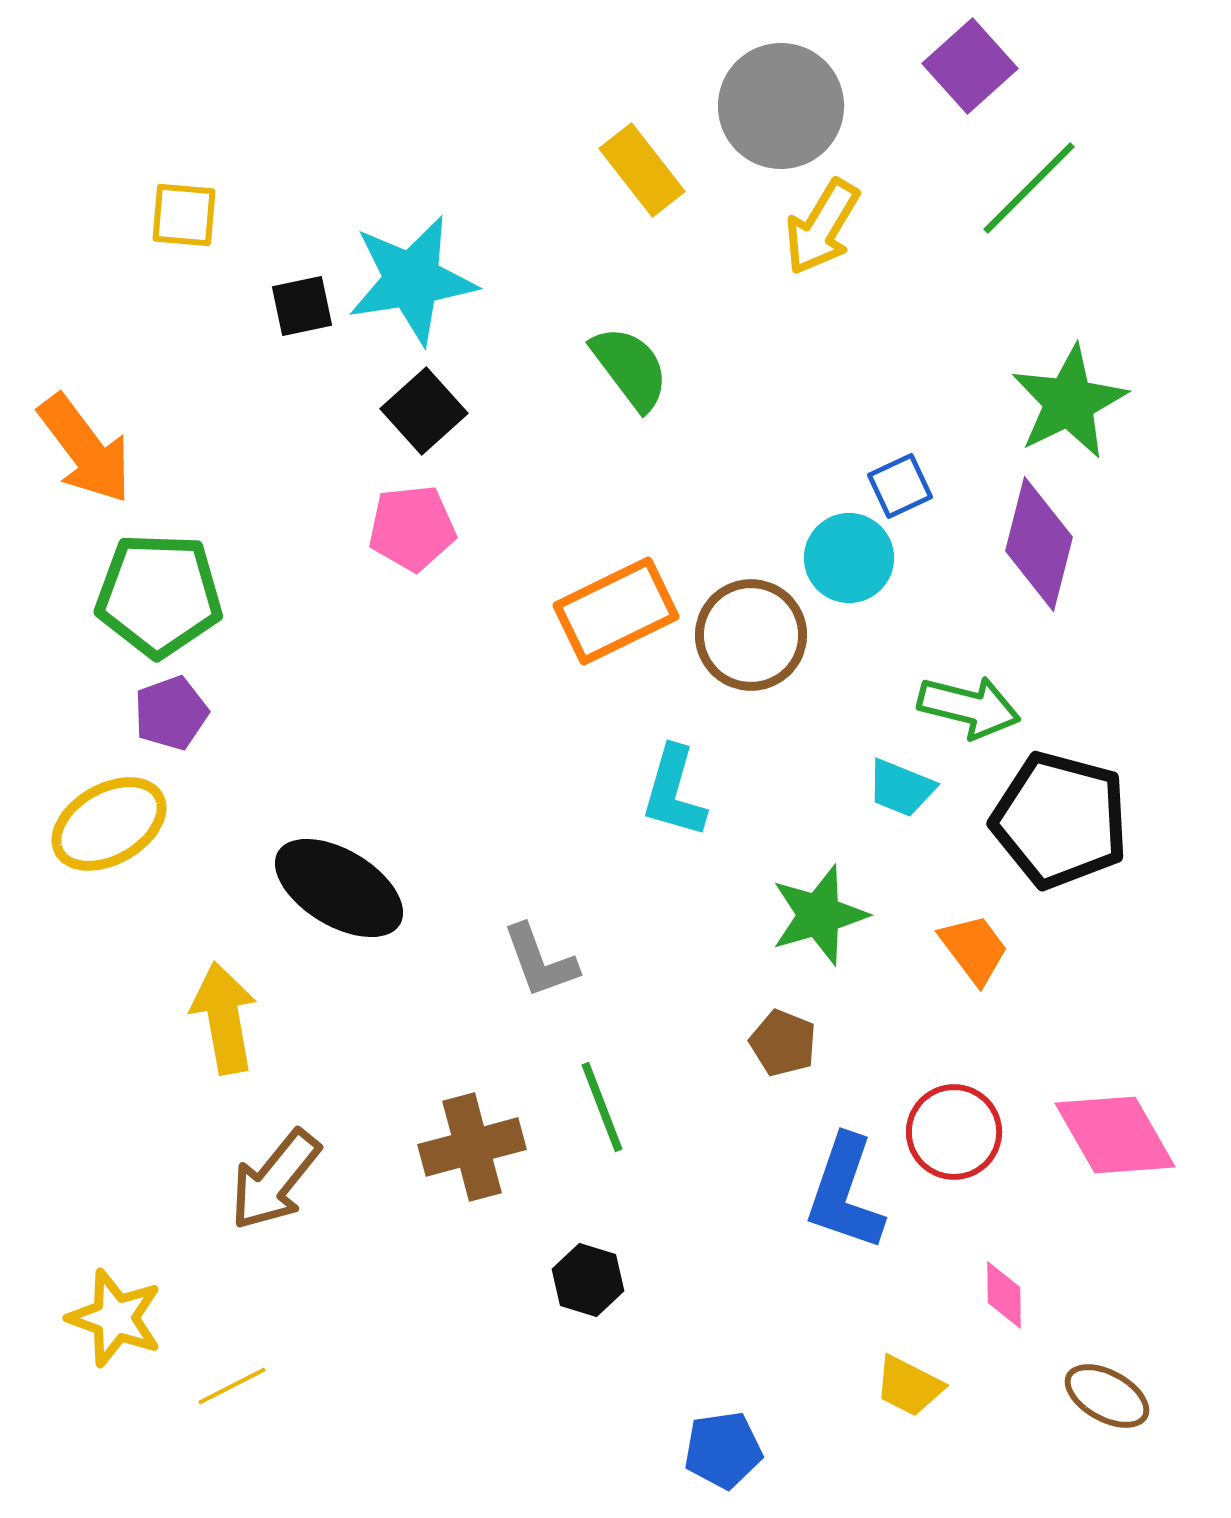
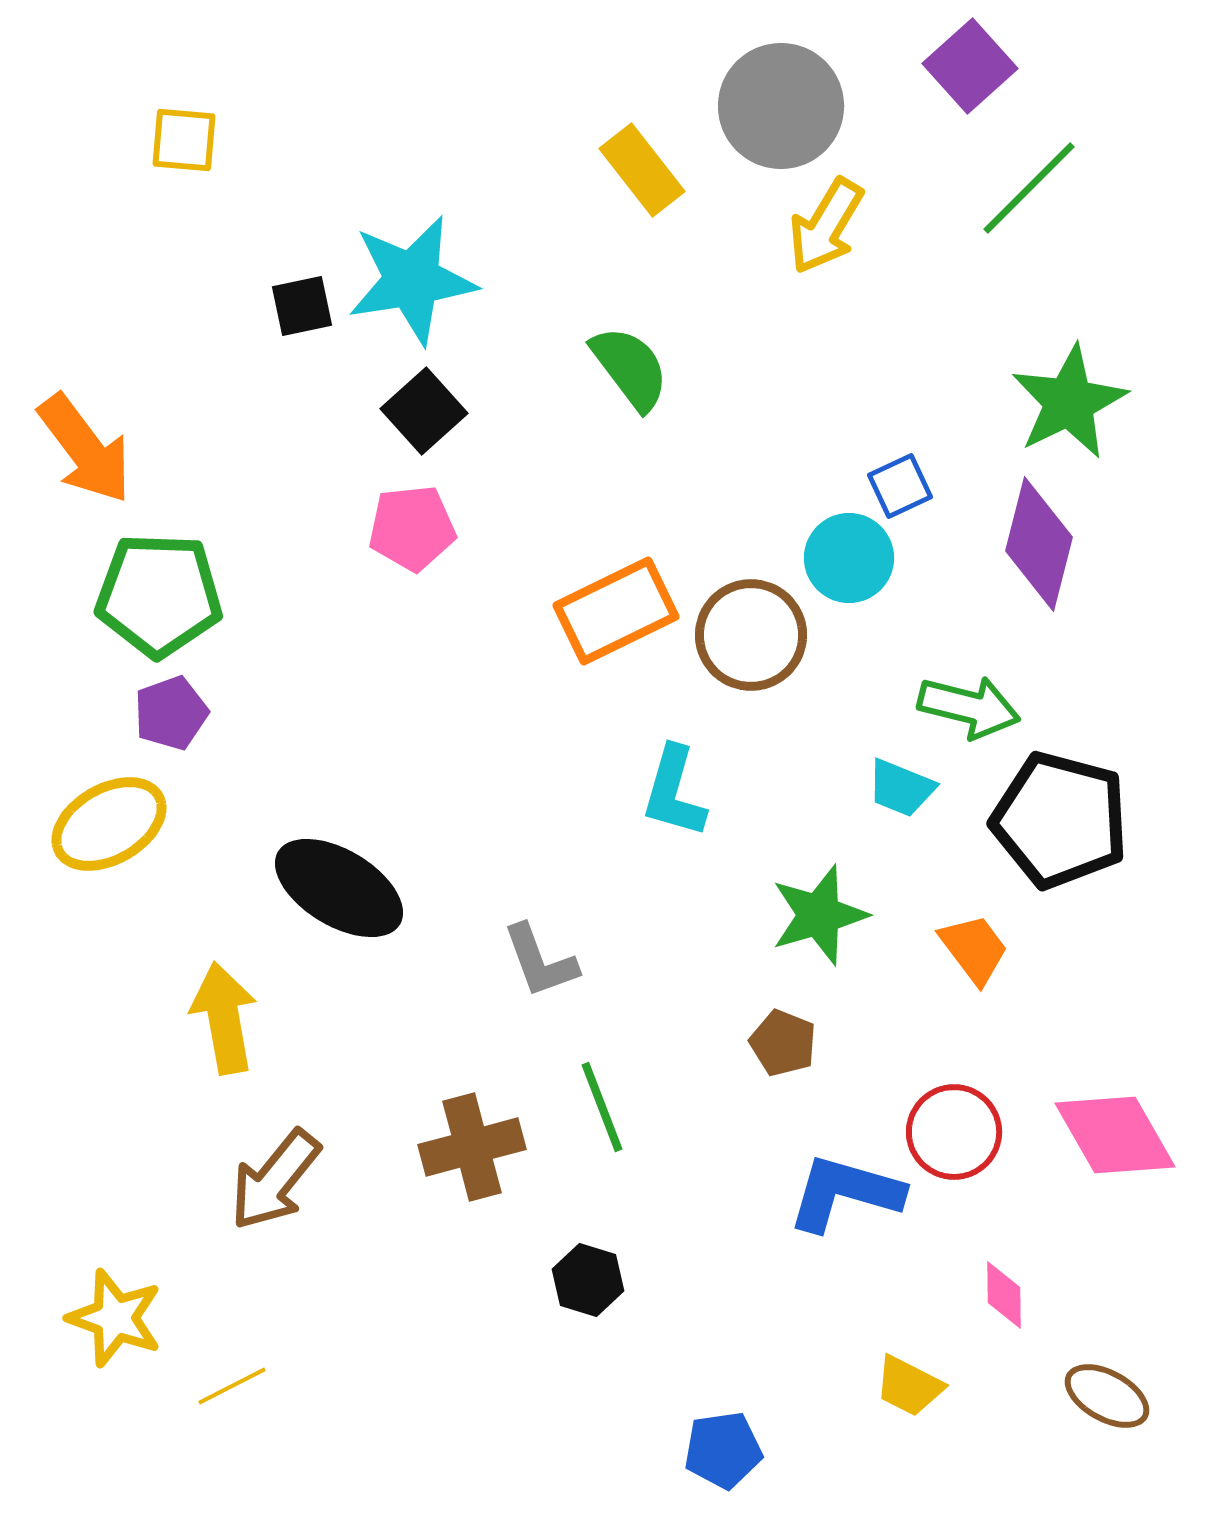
yellow square at (184, 215): moved 75 px up
yellow arrow at (822, 227): moved 4 px right, 1 px up
blue L-shape at (845, 1193): rotated 87 degrees clockwise
